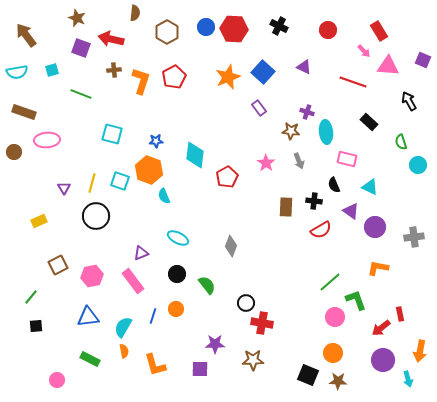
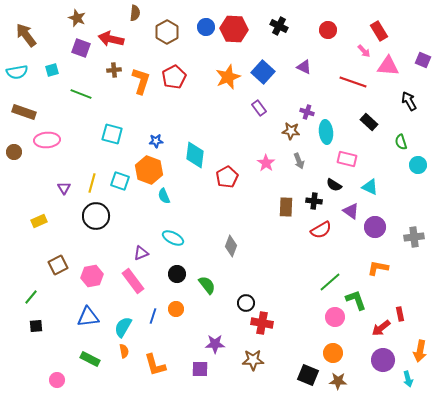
black semicircle at (334, 185): rotated 35 degrees counterclockwise
cyan ellipse at (178, 238): moved 5 px left
